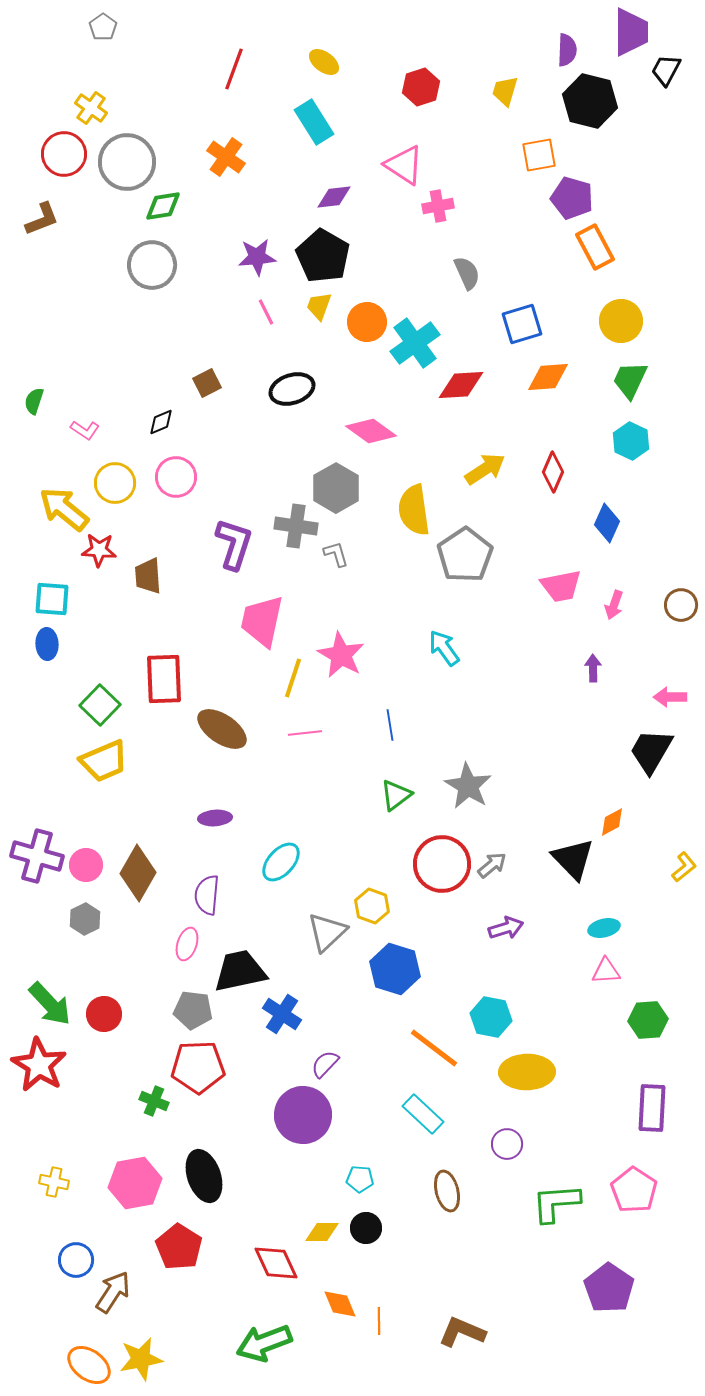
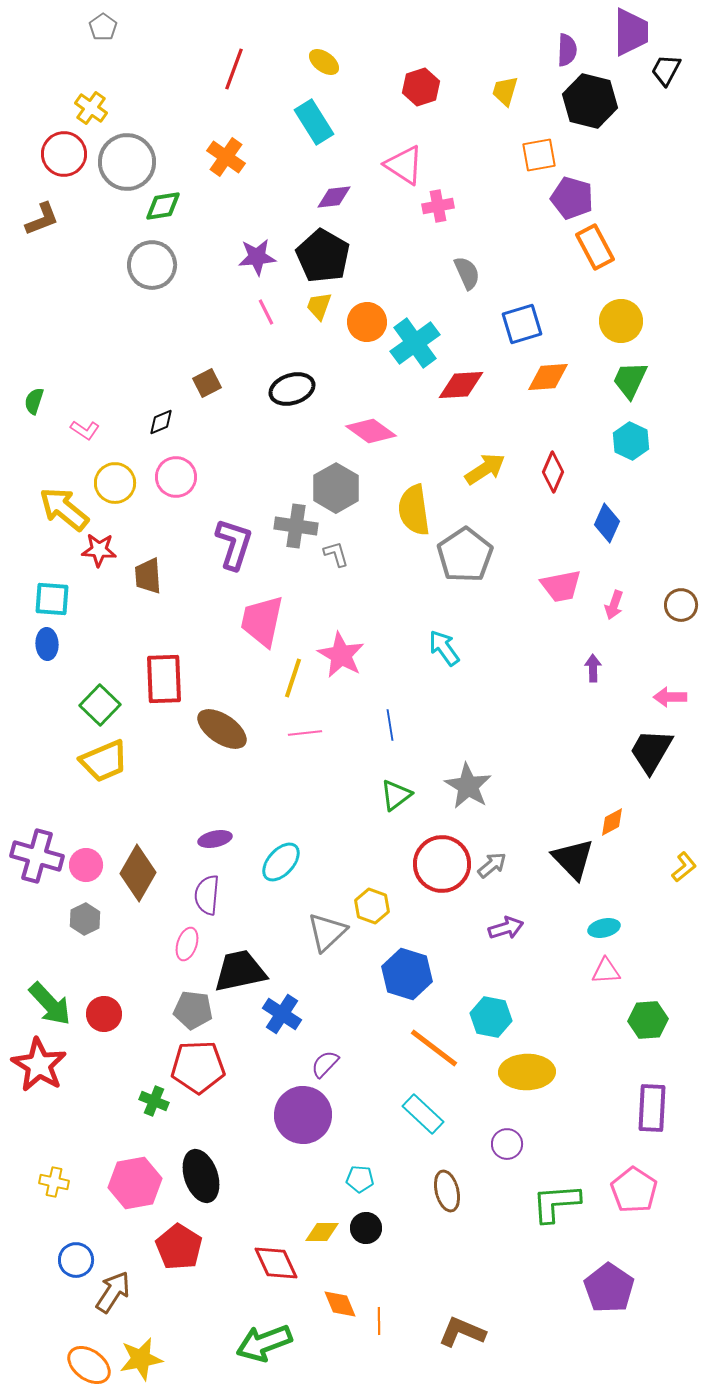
purple ellipse at (215, 818): moved 21 px down; rotated 8 degrees counterclockwise
blue hexagon at (395, 969): moved 12 px right, 5 px down
black ellipse at (204, 1176): moved 3 px left
